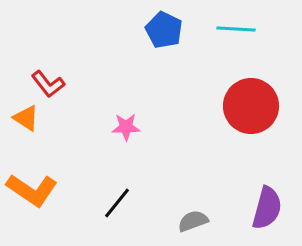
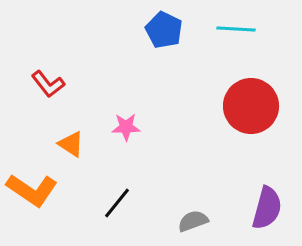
orange triangle: moved 45 px right, 26 px down
